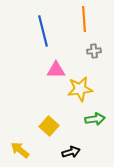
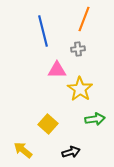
orange line: rotated 25 degrees clockwise
gray cross: moved 16 px left, 2 px up
pink triangle: moved 1 px right
yellow star: rotated 30 degrees counterclockwise
yellow square: moved 1 px left, 2 px up
yellow arrow: moved 3 px right
